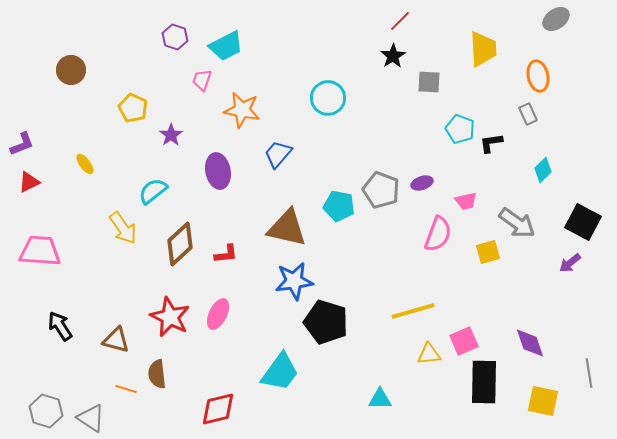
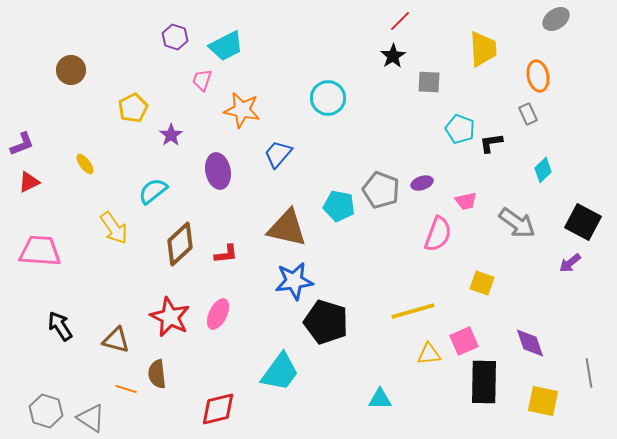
yellow pentagon at (133, 108): rotated 20 degrees clockwise
yellow arrow at (123, 228): moved 9 px left
yellow square at (488, 252): moved 6 px left, 31 px down; rotated 35 degrees clockwise
